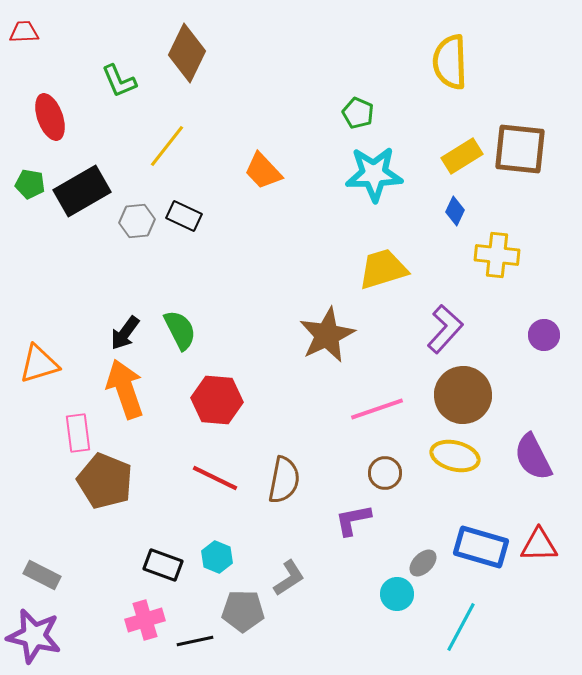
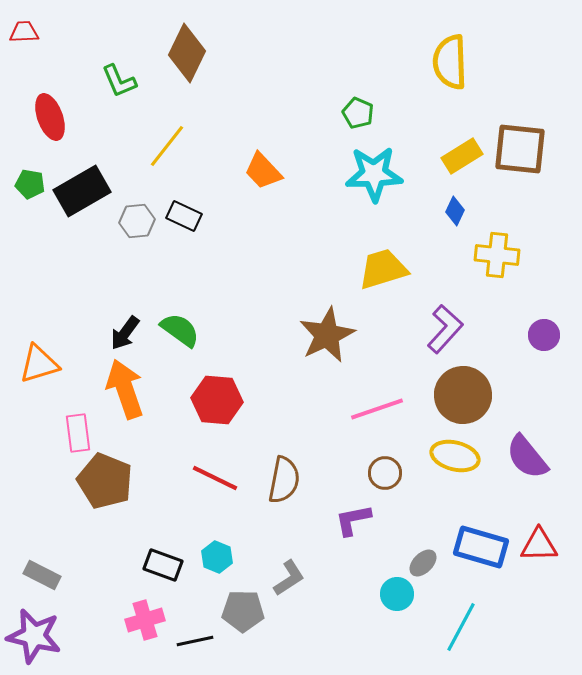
green semicircle at (180, 330): rotated 27 degrees counterclockwise
purple semicircle at (533, 457): moved 6 px left; rotated 12 degrees counterclockwise
